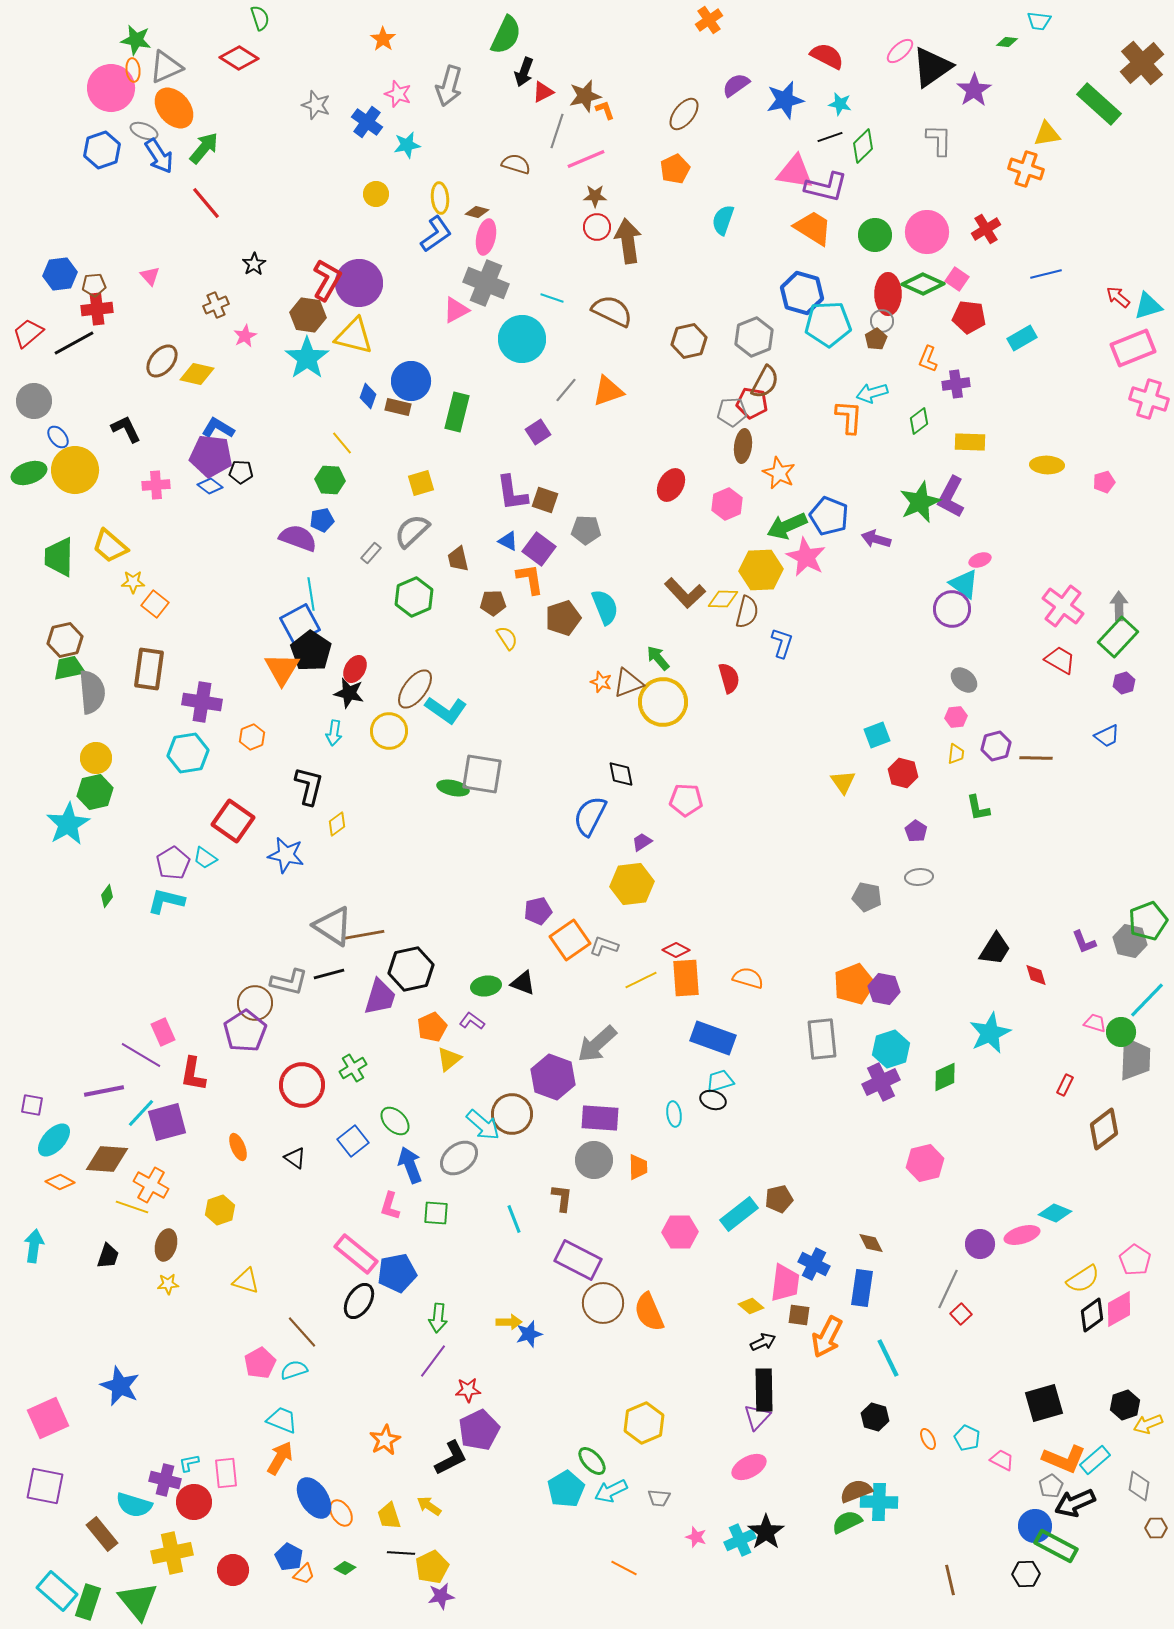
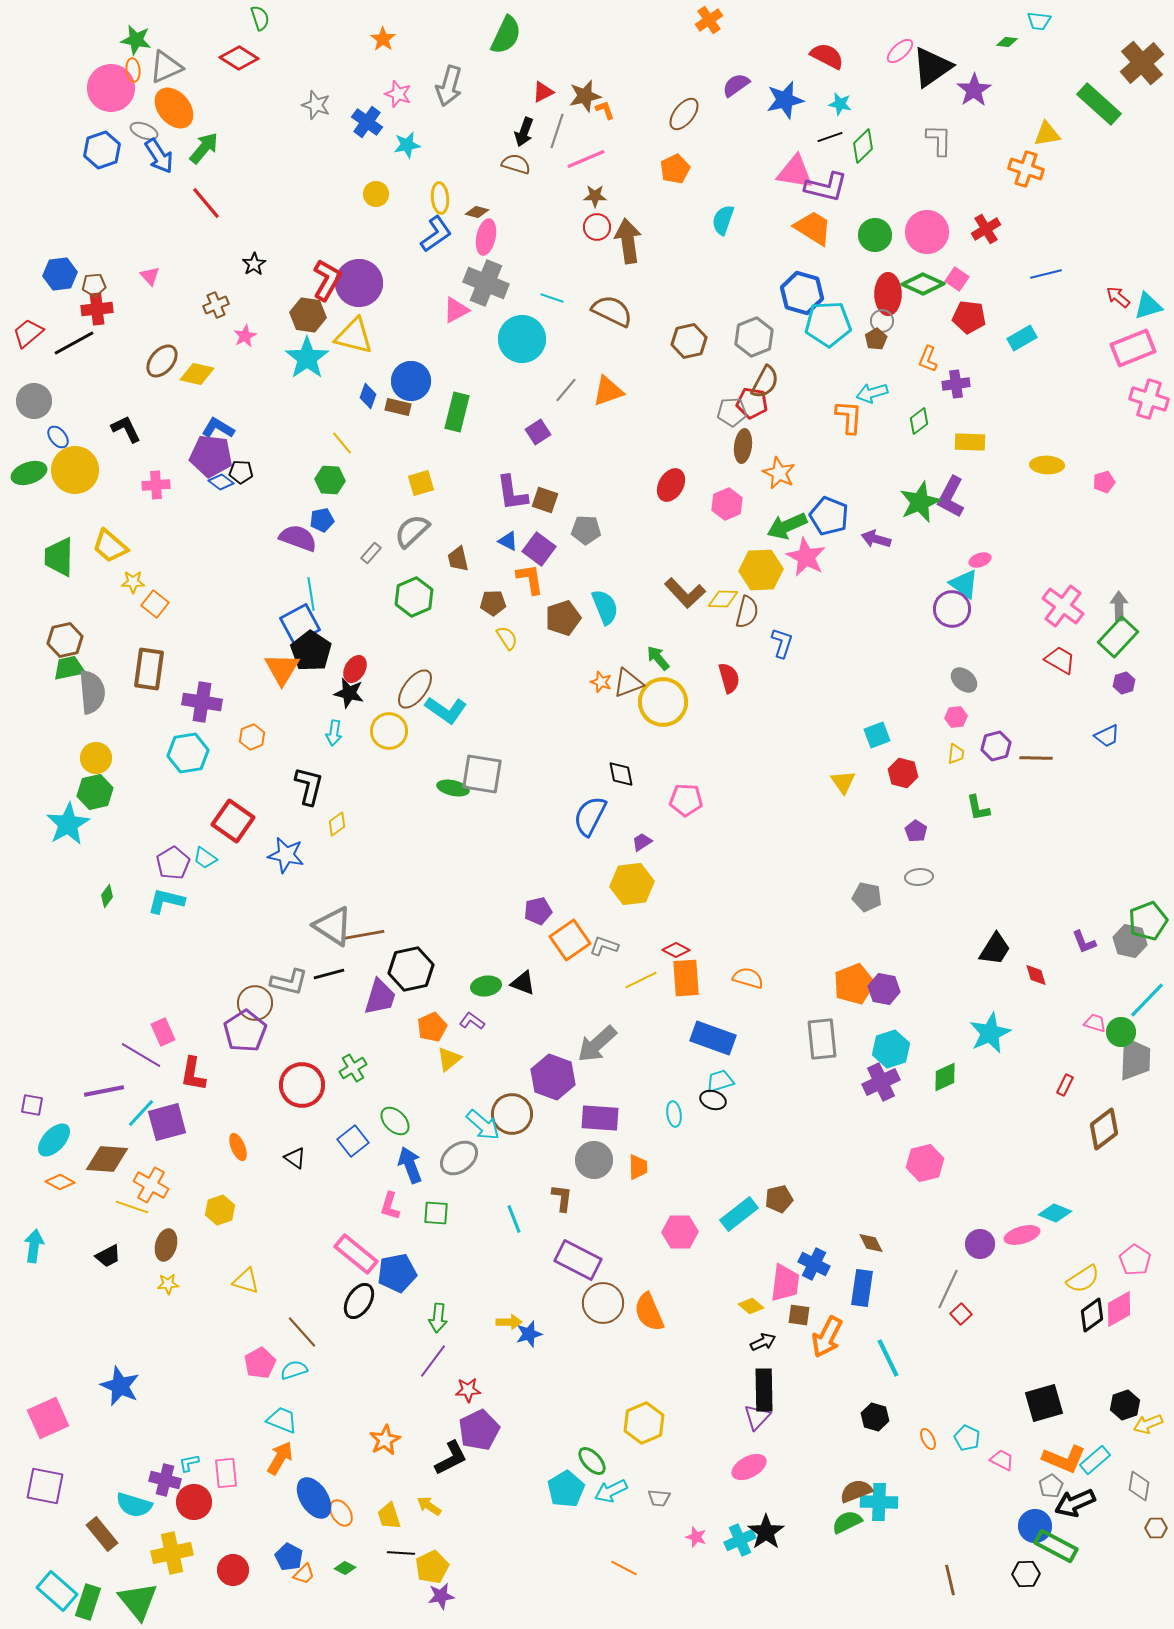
black arrow at (524, 72): moved 60 px down
blue diamond at (210, 486): moved 11 px right, 4 px up
black trapezoid at (108, 1256): rotated 44 degrees clockwise
